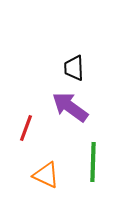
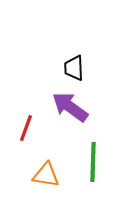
orange triangle: rotated 16 degrees counterclockwise
